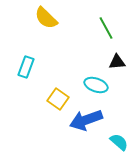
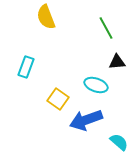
yellow semicircle: moved 1 px up; rotated 25 degrees clockwise
